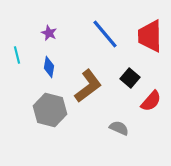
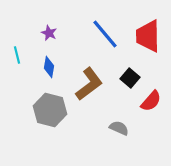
red trapezoid: moved 2 px left
brown L-shape: moved 1 px right, 2 px up
